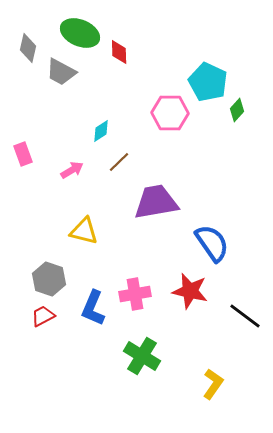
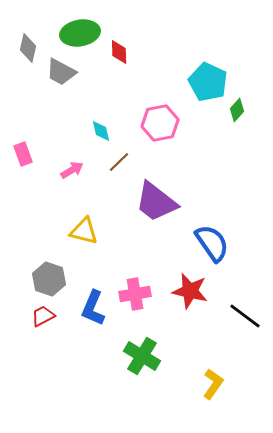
green ellipse: rotated 33 degrees counterclockwise
pink hexagon: moved 10 px left, 10 px down; rotated 12 degrees counterclockwise
cyan diamond: rotated 70 degrees counterclockwise
purple trapezoid: rotated 132 degrees counterclockwise
